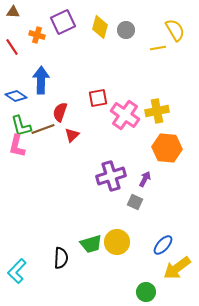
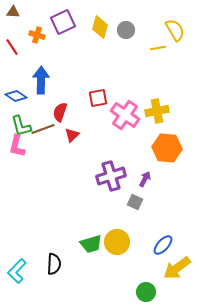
black semicircle: moved 7 px left, 6 px down
